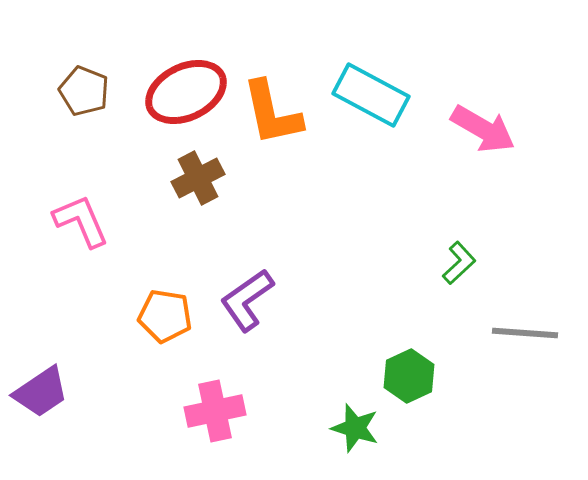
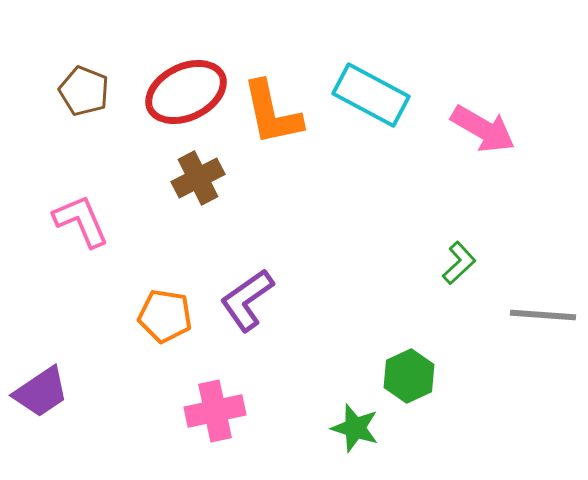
gray line: moved 18 px right, 18 px up
